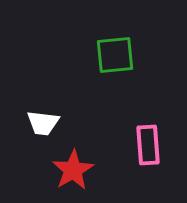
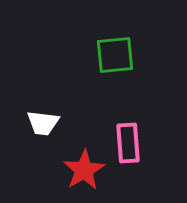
pink rectangle: moved 20 px left, 2 px up
red star: moved 11 px right
